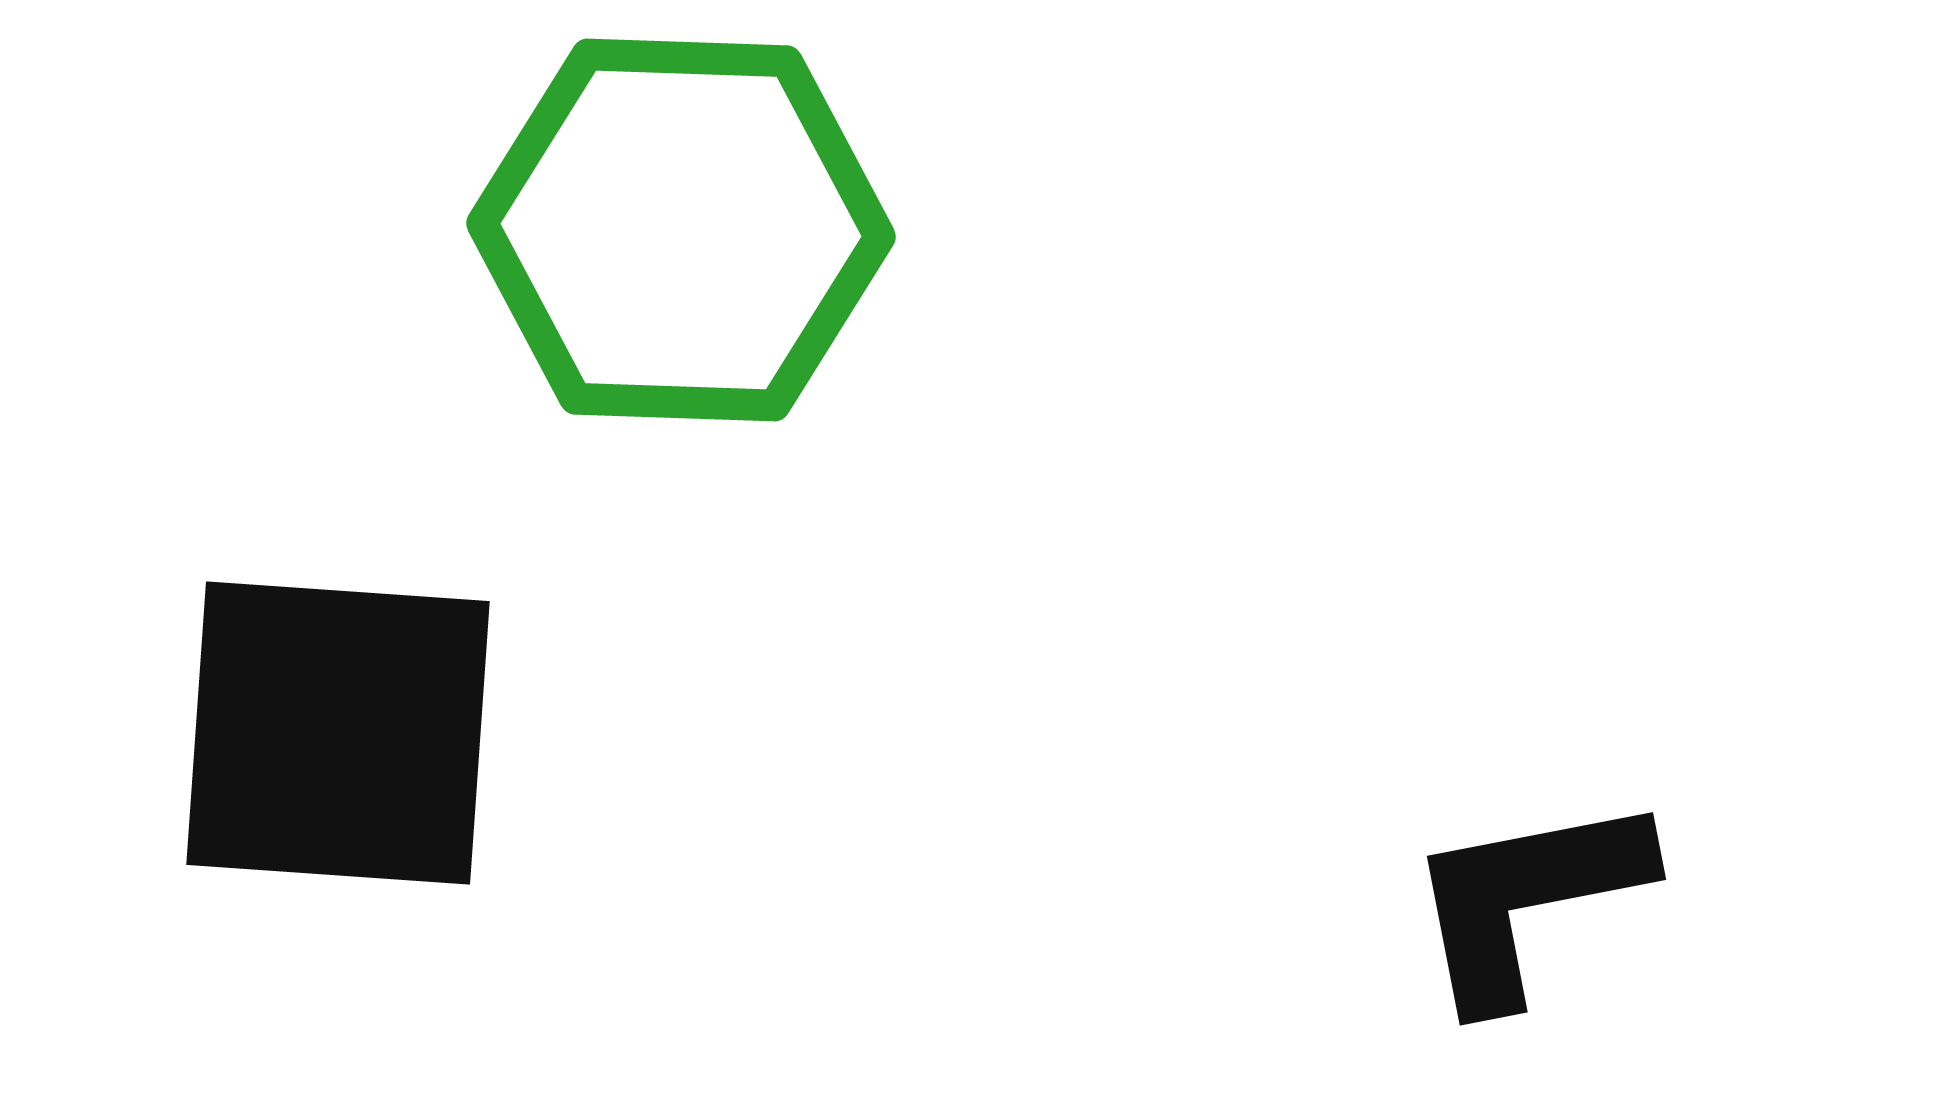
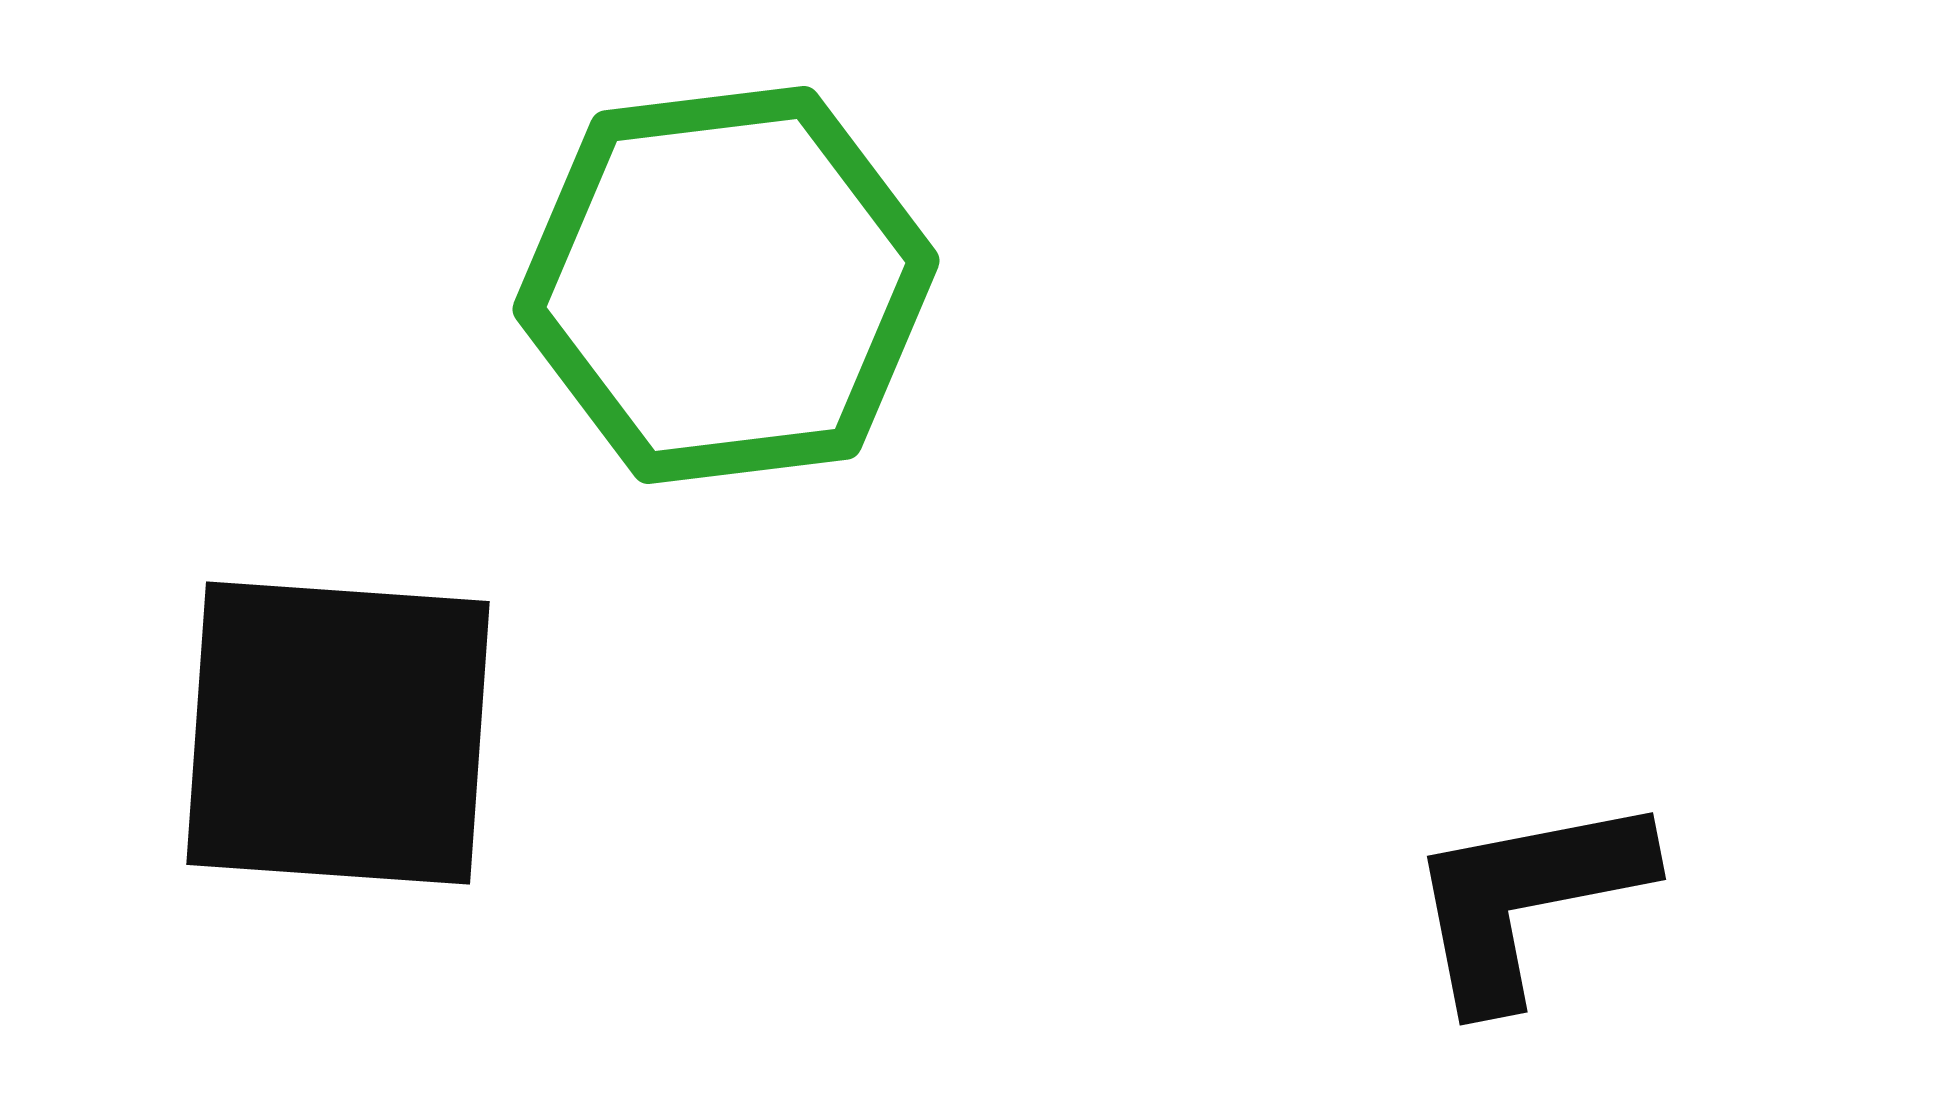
green hexagon: moved 45 px right, 55 px down; rotated 9 degrees counterclockwise
